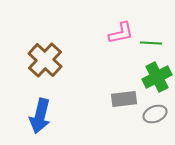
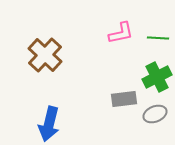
green line: moved 7 px right, 5 px up
brown cross: moved 5 px up
blue arrow: moved 9 px right, 8 px down
